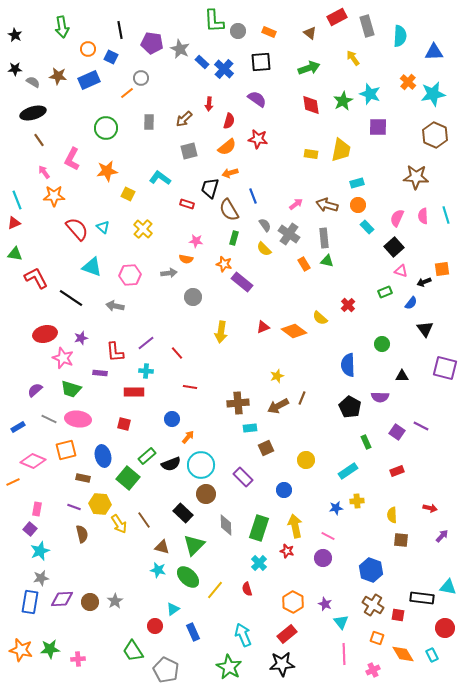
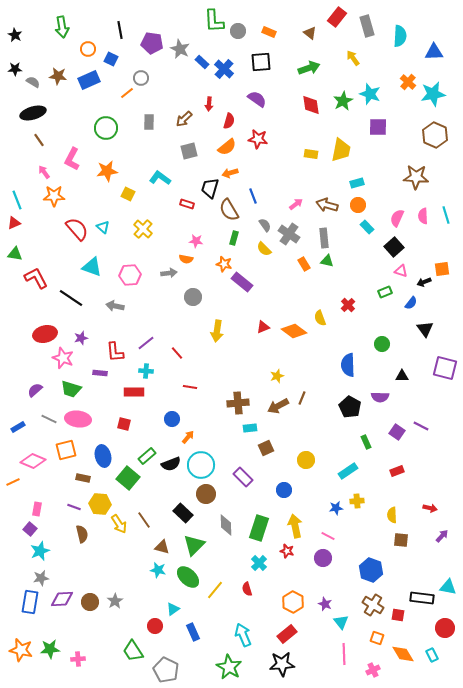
red rectangle at (337, 17): rotated 24 degrees counterclockwise
blue square at (111, 57): moved 2 px down
yellow semicircle at (320, 318): rotated 28 degrees clockwise
yellow arrow at (221, 332): moved 4 px left, 1 px up
